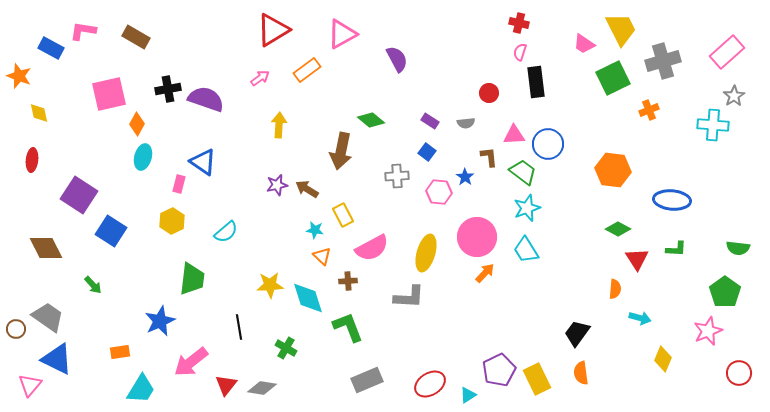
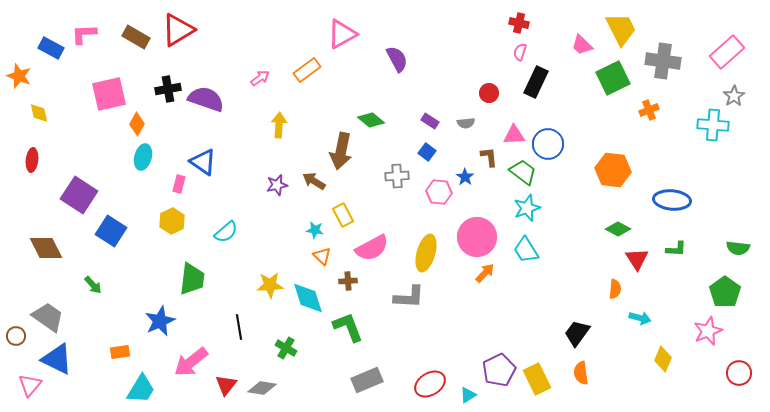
red triangle at (273, 30): moved 95 px left
pink L-shape at (83, 31): moved 1 px right, 3 px down; rotated 12 degrees counterclockwise
pink trapezoid at (584, 44): moved 2 px left, 1 px down; rotated 10 degrees clockwise
gray cross at (663, 61): rotated 24 degrees clockwise
black rectangle at (536, 82): rotated 32 degrees clockwise
brown arrow at (307, 189): moved 7 px right, 8 px up
brown circle at (16, 329): moved 7 px down
